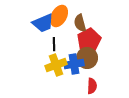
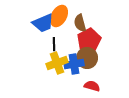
yellow cross: moved 1 px right, 2 px up
red semicircle: rotated 77 degrees counterclockwise
